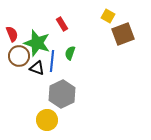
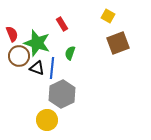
brown square: moved 5 px left, 9 px down
blue line: moved 7 px down
